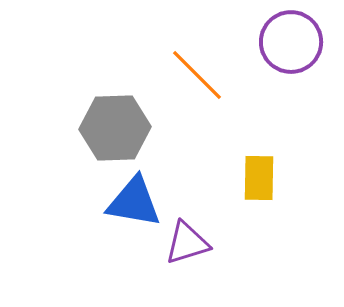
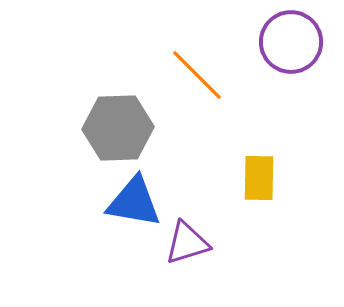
gray hexagon: moved 3 px right
